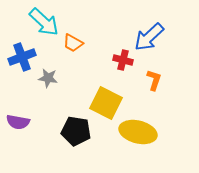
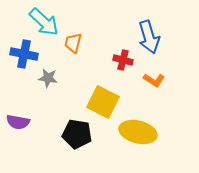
blue arrow: rotated 64 degrees counterclockwise
orange trapezoid: rotated 75 degrees clockwise
blue cross: moved 2 px right, 3 px up; rotated 32 degrees clockwise
orange L-shape: rotated 105 degrees clockwise
yellow square: moved 3 px left, 1 px up
black pentagon: moved 1 px right, 3 px down
